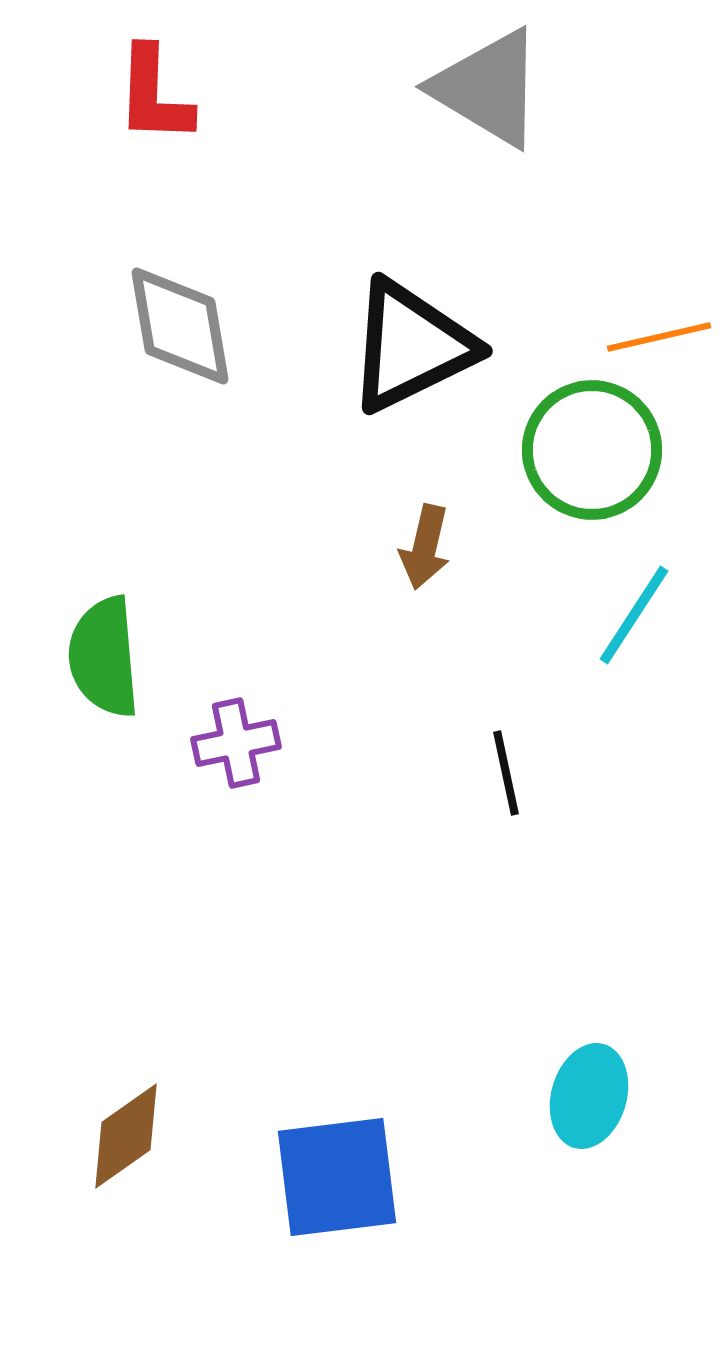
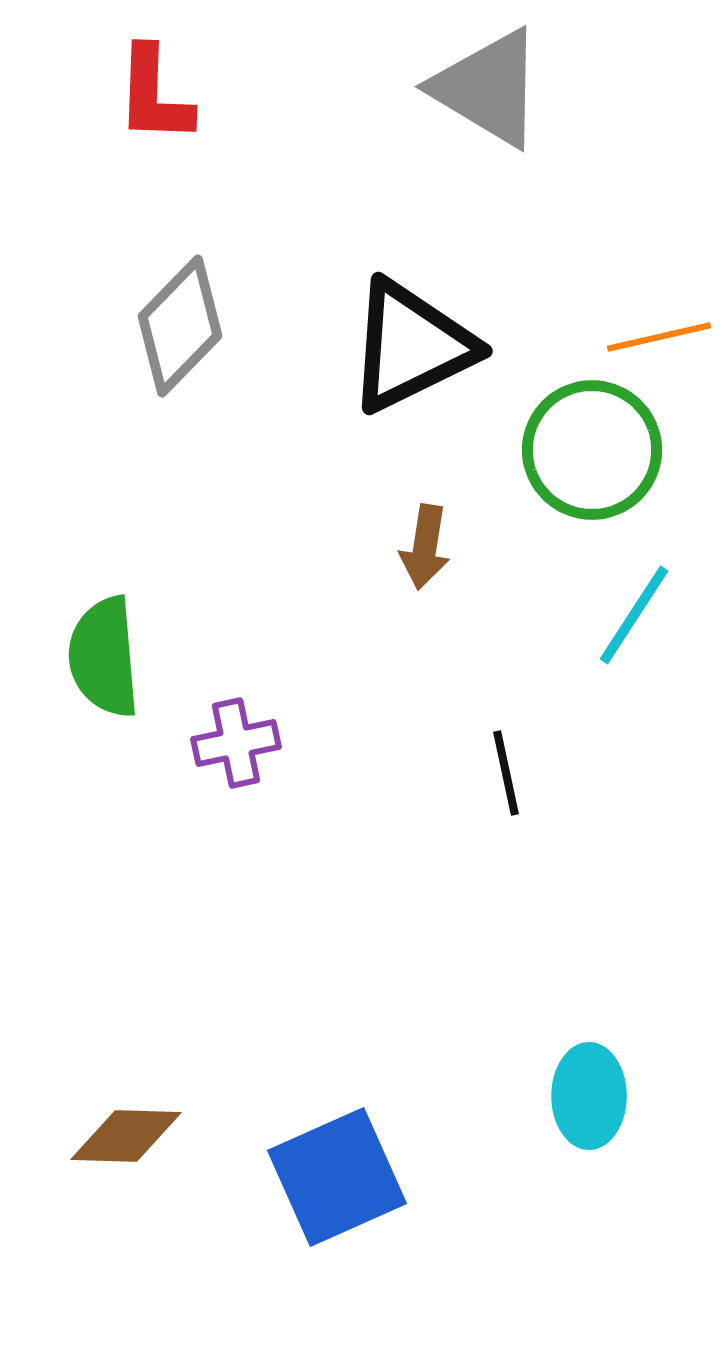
gray diamond: rotated 54 degrees clockwise
brown arrow: rotated 4 degrees counterclockwise
cyan ellipse: rotated 16 degrees counterclockwise
brown diamond: rotated 37 degrees clockwise
blue square: rotated 17 degrees counterclockwise
